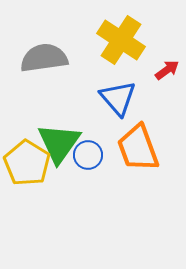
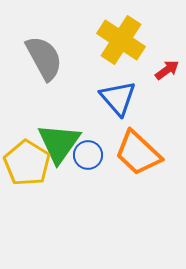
gray semicircle: rotated 69 degrees clockwise
orange trapezoid: moved 5 px down; rotated 27 degrees counterclockwise
